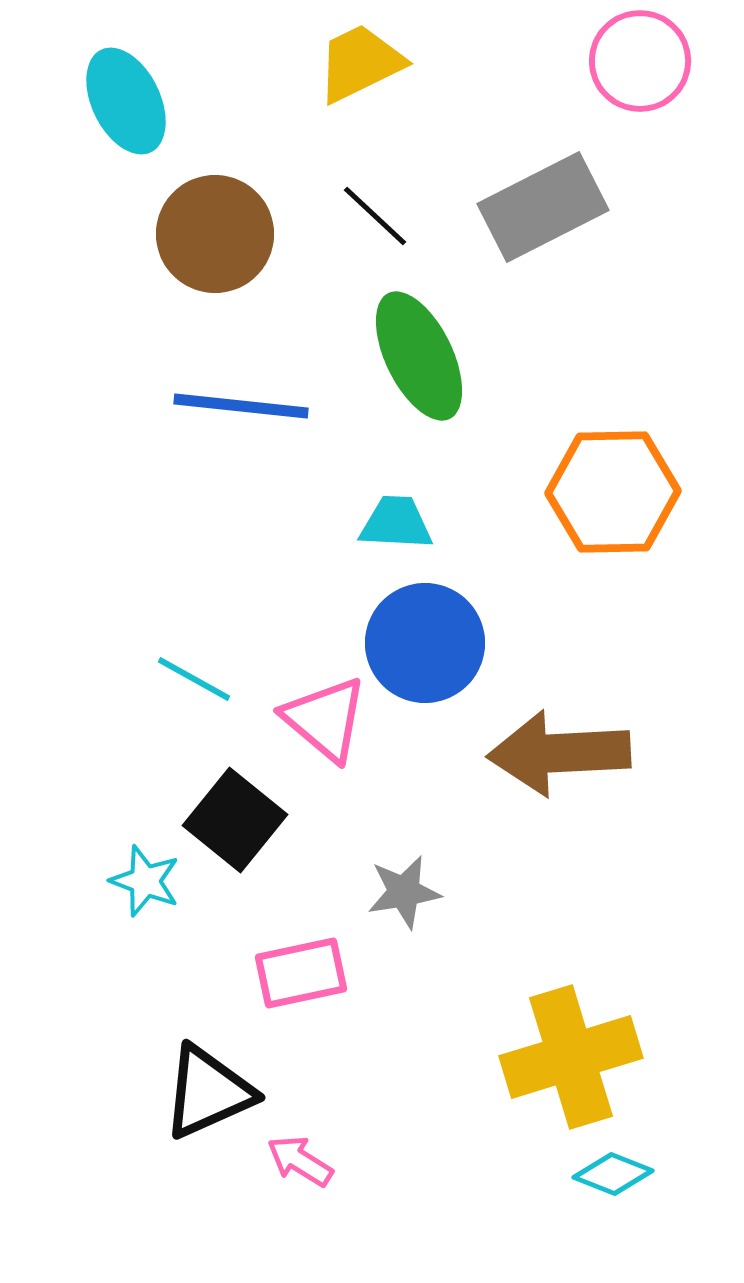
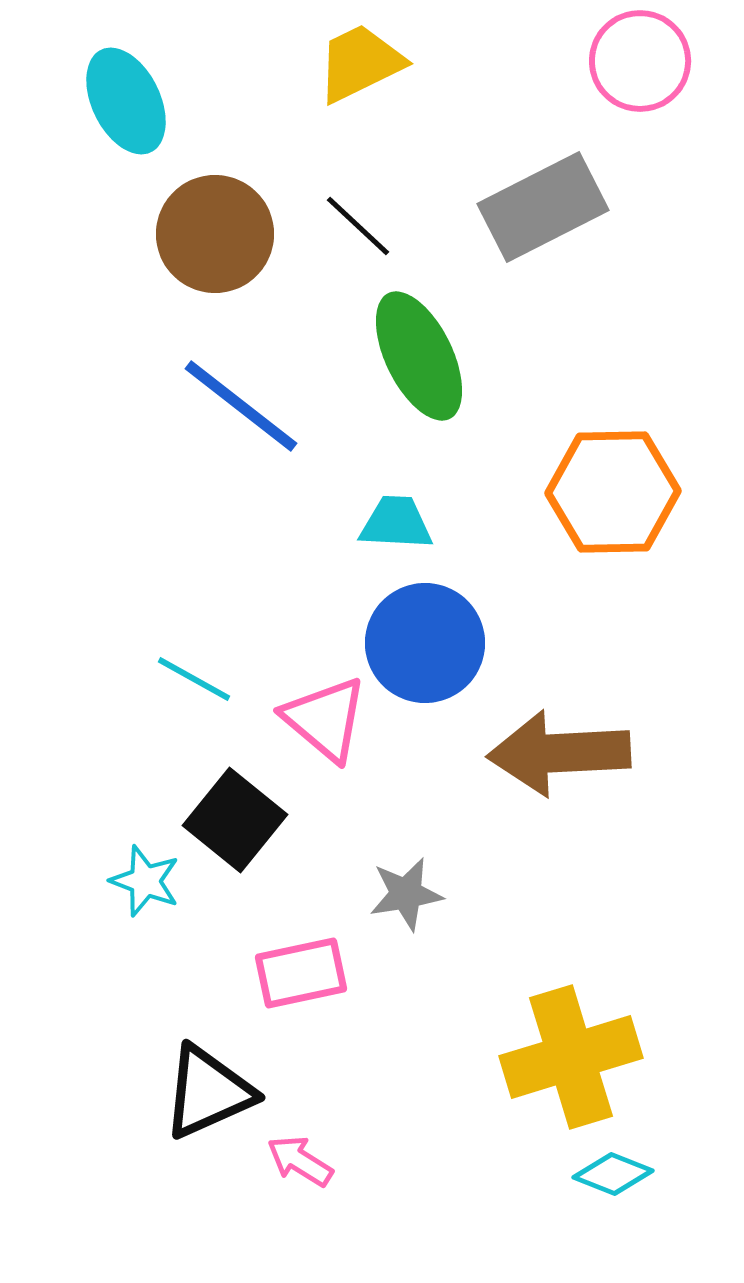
black line: moved 17 px left, 10 px down
blue line: rotated 32 degrees clockwise
gray star: moved 2 px right, 2 px down
